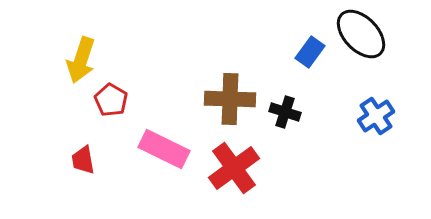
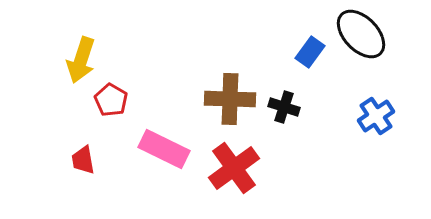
black cross: moved 1 px left, 5 px up
